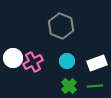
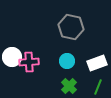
gray hexagon: moved 10 px right, 1 px down; rotated 10 degrees counterclockwise
white circle: moved 1 px left, 1 px up
pink cross: moved 4 px left; rotated 24 degrees clockwise
green line: moved 3 px right, 1 px down; rotated 63 degrees counterclockwise
